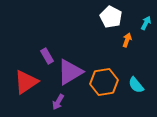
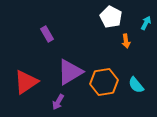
orange arrow: moved 1 px left, 1 px down; rotated 152 degrees clockwise
purple rectangle: moved 22 px up
